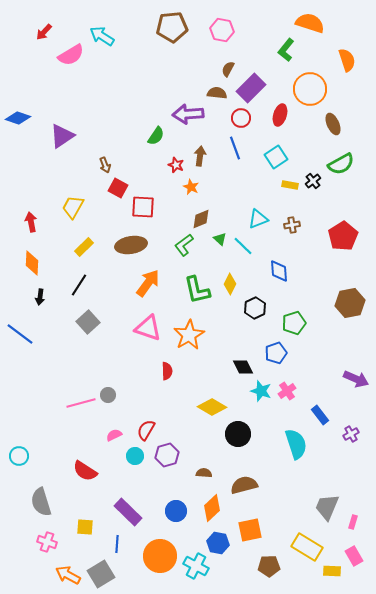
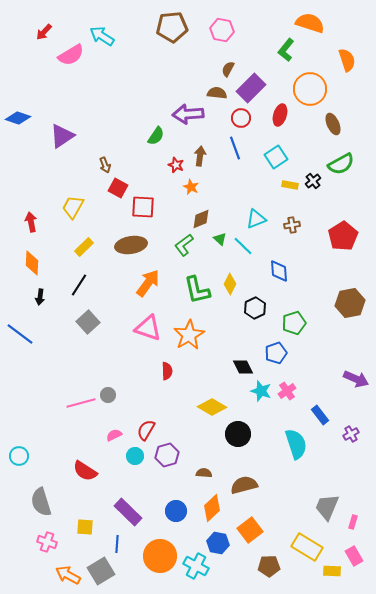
cyan triangle at (258, 219): moved 2 px left
orange square at (250, 530): rotated 25 degrees counterclockwise
gray square at (101, 574): moved 3 px up
